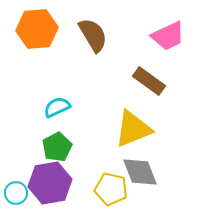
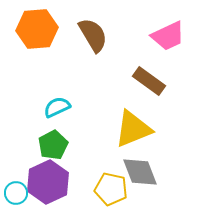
green pentagon: moved 4 px left, 2 px up
purple hexagon: moved 2 px left, 1 px up; rotated 15 degrees counterclockwise
